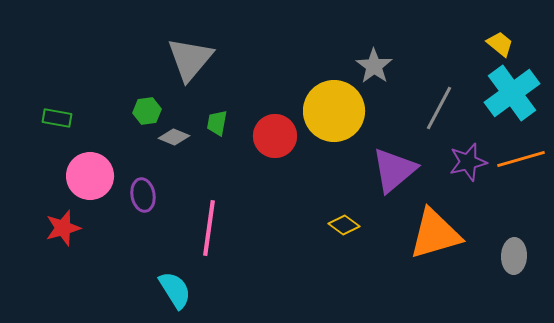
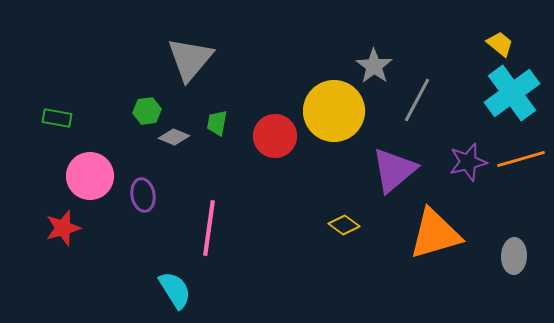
gray line: moved 22 px left, 8 px up
